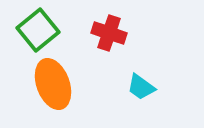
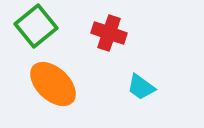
green square: moved 2 px left, 4 px up
orange ellipse: rotated 27 degrees counterclockwise
